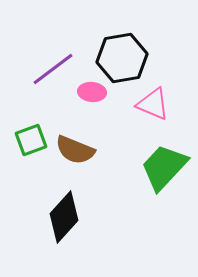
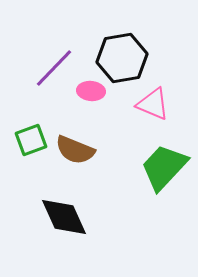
purple line: moved 1 px right, 1 px up; rotated 9 degrees counterclockwise
pink ellipse: moved 1 px left, 1 px up
black diamond: rotated 66 degrees counterclockwise
